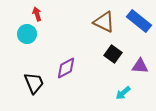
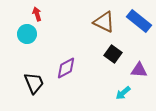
purple triangle: moved 1 px left, 4 px down
